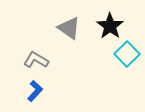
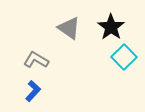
black star: moved 1 px right, 1 px down
cyan square: moved 3 px left, 3 px down
blue L-shape: moved 2 px left
